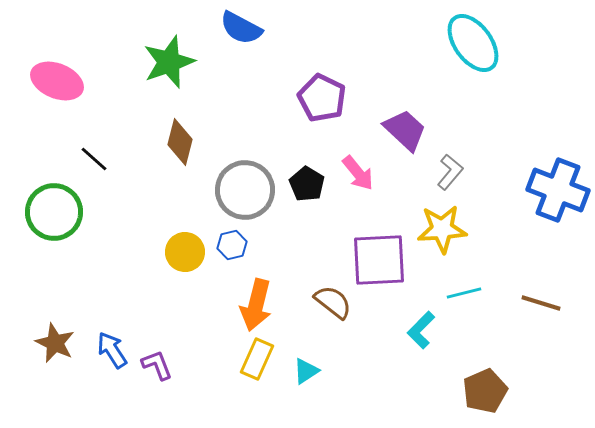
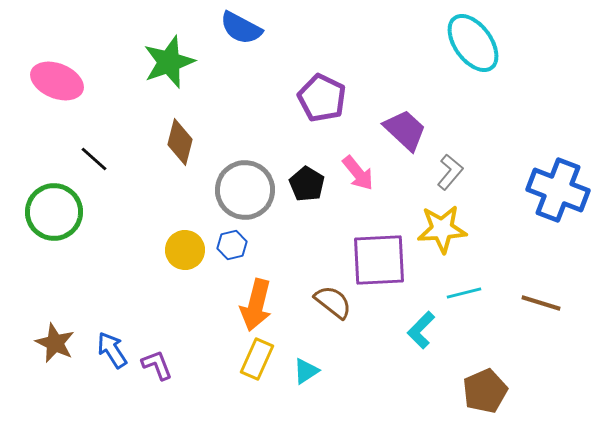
yellow circle: moved 2 px up
